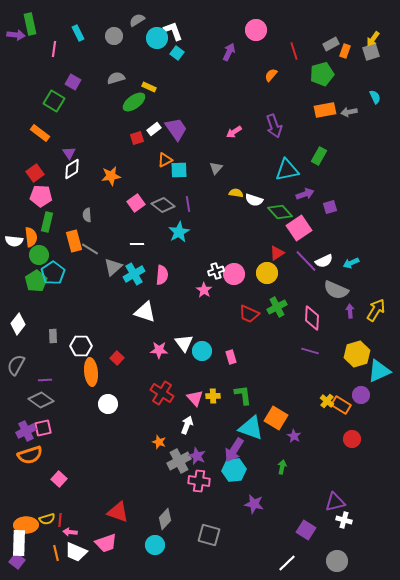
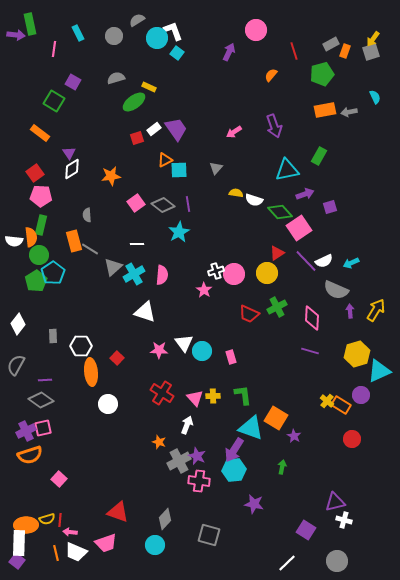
green rectangle at (47, 222): moved 6 px left, 3 px down
